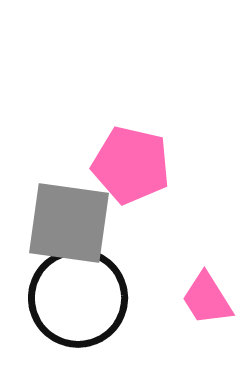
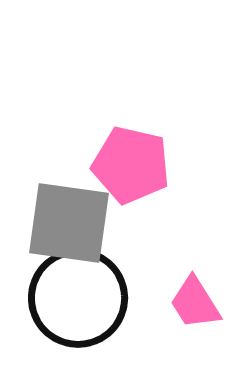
pink trapezoid: moved 12 px left, 4 px down
